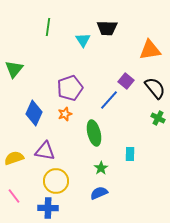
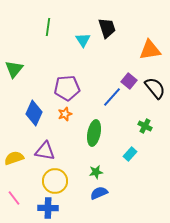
black trapezoid: rotated 110 degrees counterclockwise
purple square: moved 3 px right
purple pentagon: moved 3 px left; rotated 15 degrees clockwise
blue line: moved 3 px right, 3 px up
green cross: moved 13 px left, 8 px down
green ellipse: rotated 25 degrees clockwise
cyan rectangle: rotated 40 degrees clockwise
green star: moved 5 px left, 4 px down; rotated 24 degrees clockwise
yellow circle: moved 1 px left
pink line: moved 2 px down
